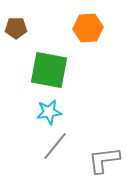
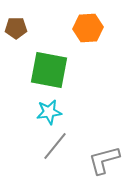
gray L-shape: rotated 8 degrees counterclockwise
